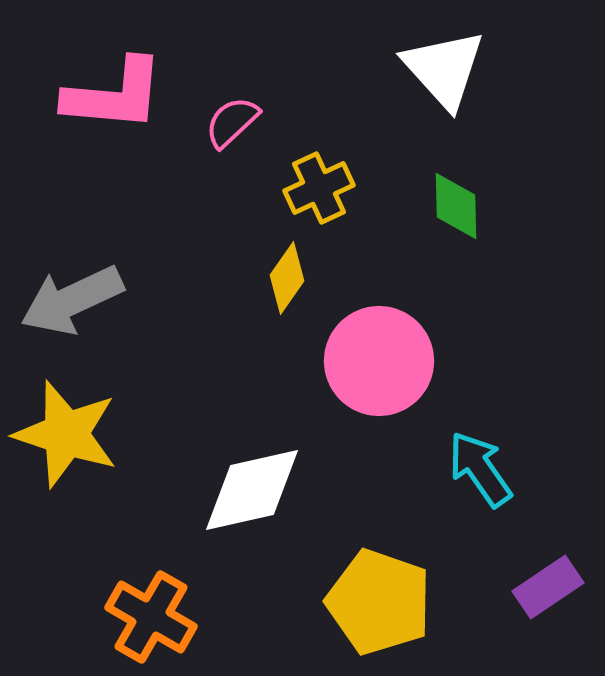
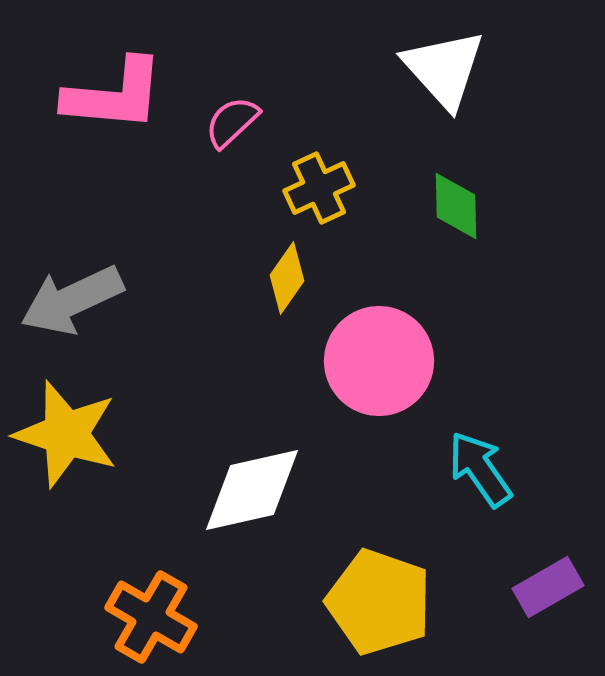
purple rectangle: rotated 4 degrees clockwise
